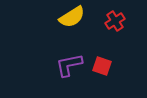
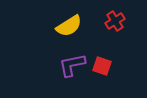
yellow semicircle: moved 3 px left, 9 px down
purple L-shape: moved 3 px right
